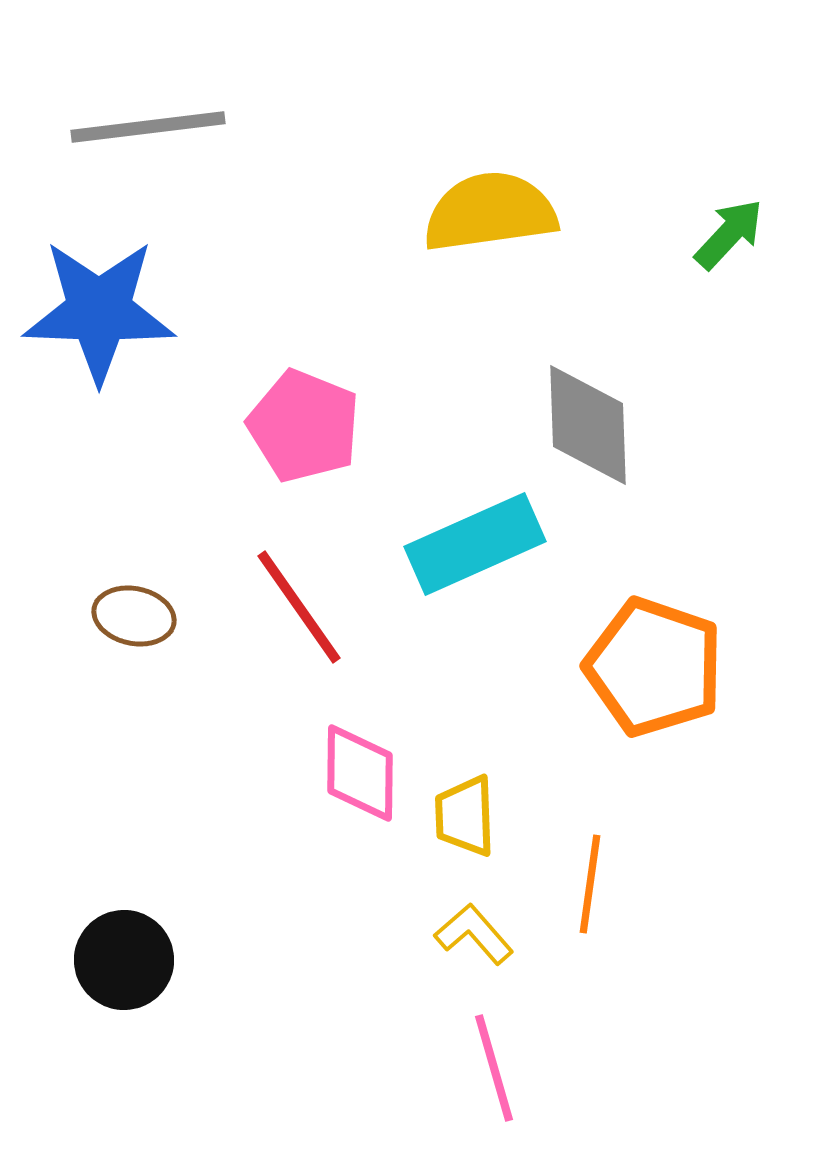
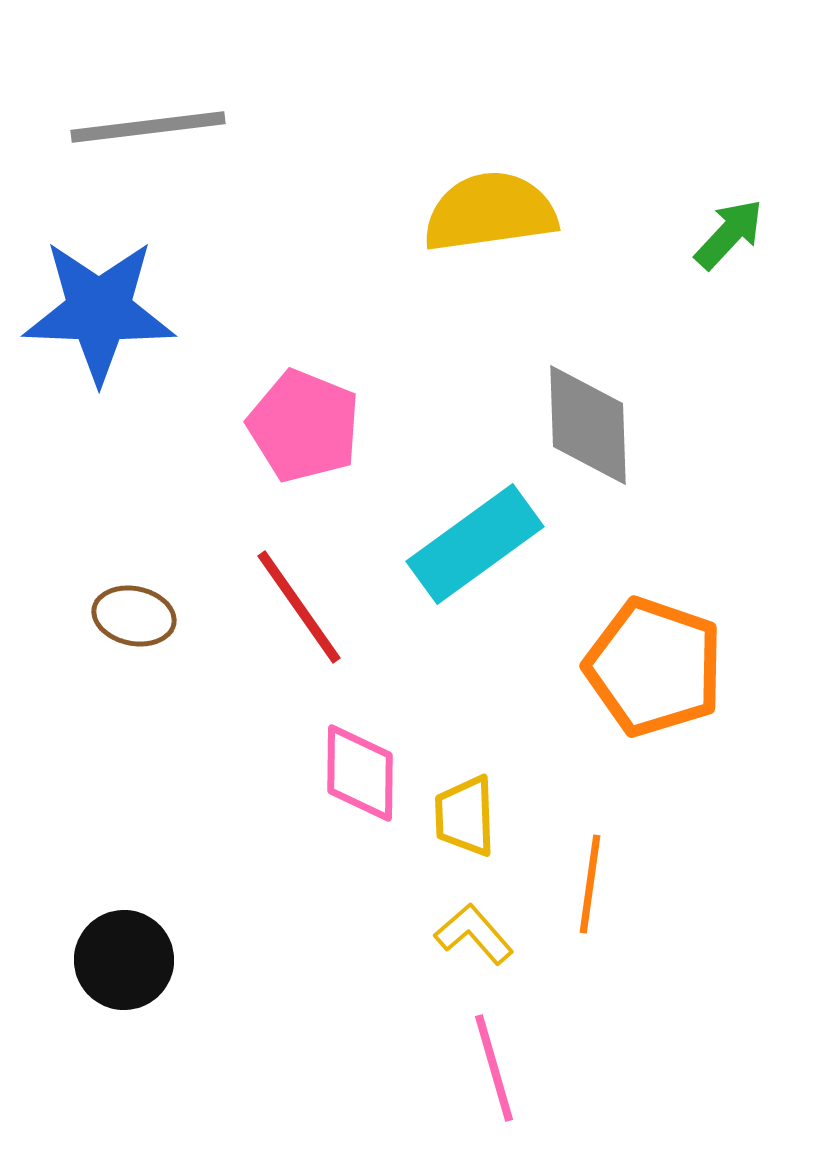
cyan rectangle: rotated 12 degrees counterclockwise
